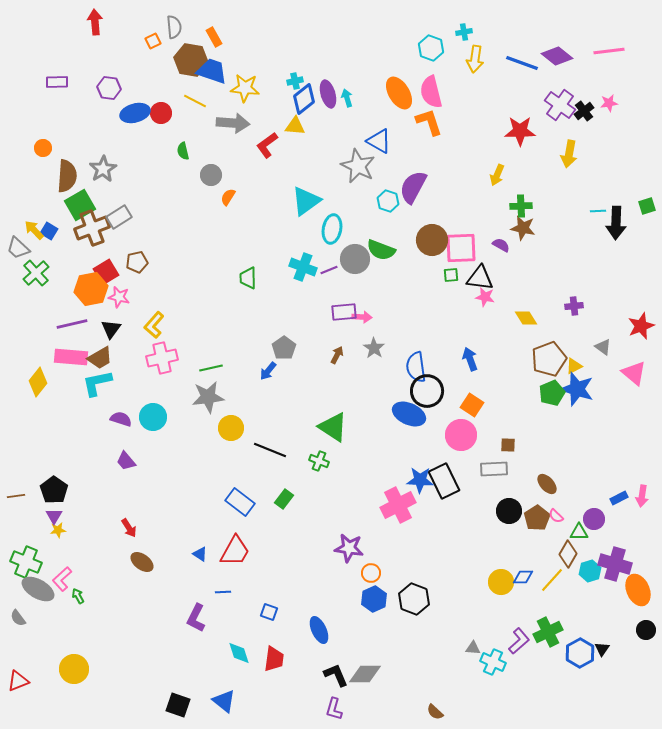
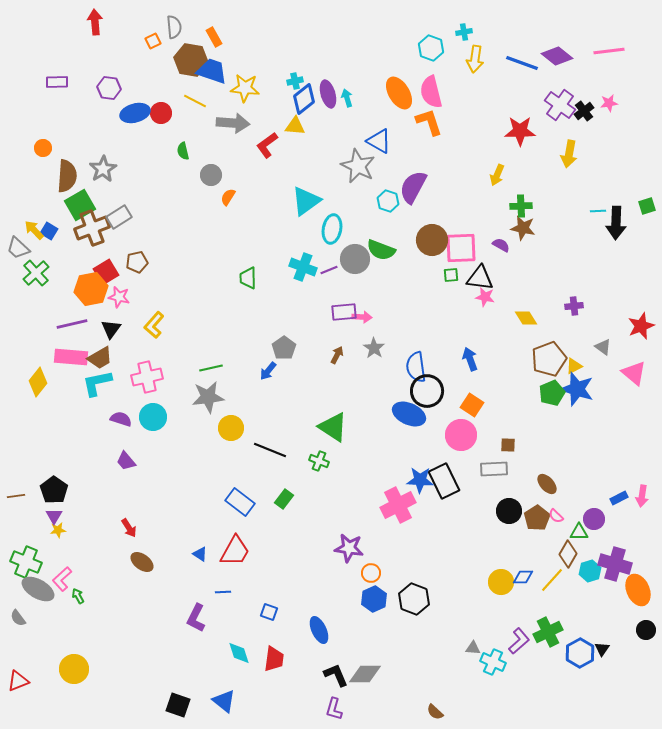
pink cross at (162, 358): moved 15 px left, 19 px down
